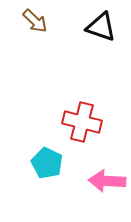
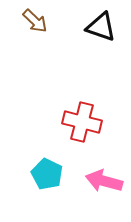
cyan pentagon: moved 11 px down
pink arrow: moved 3 px left; rotated 12 degrees clockwise
